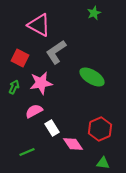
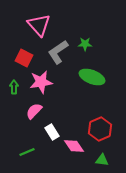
green star: moved 9 px left, 31 px down; rotated 24 degrees clockwise
pink triangle: rotated 20 degrees clockwise
gray L-shape: moved 2 px right
red square: moved 4 px right
green ellipse: rotated 10 degrees counterclockwise
pink star: moved 1 px up
green arrow: rotated 24 degrees counterclockwise
pink semicircle: rotated 18 degrees counterclockwise
white rectangle: moved 4 px down
pink diamond: moved 1 px right, 2 px down
green triangle: moved 1 px left, 3 px up
